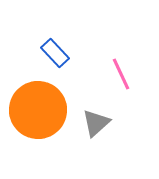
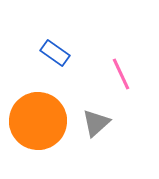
blue rectangle: rotated 12 degrees counterclockwise
orange circle: moved 11 px down
